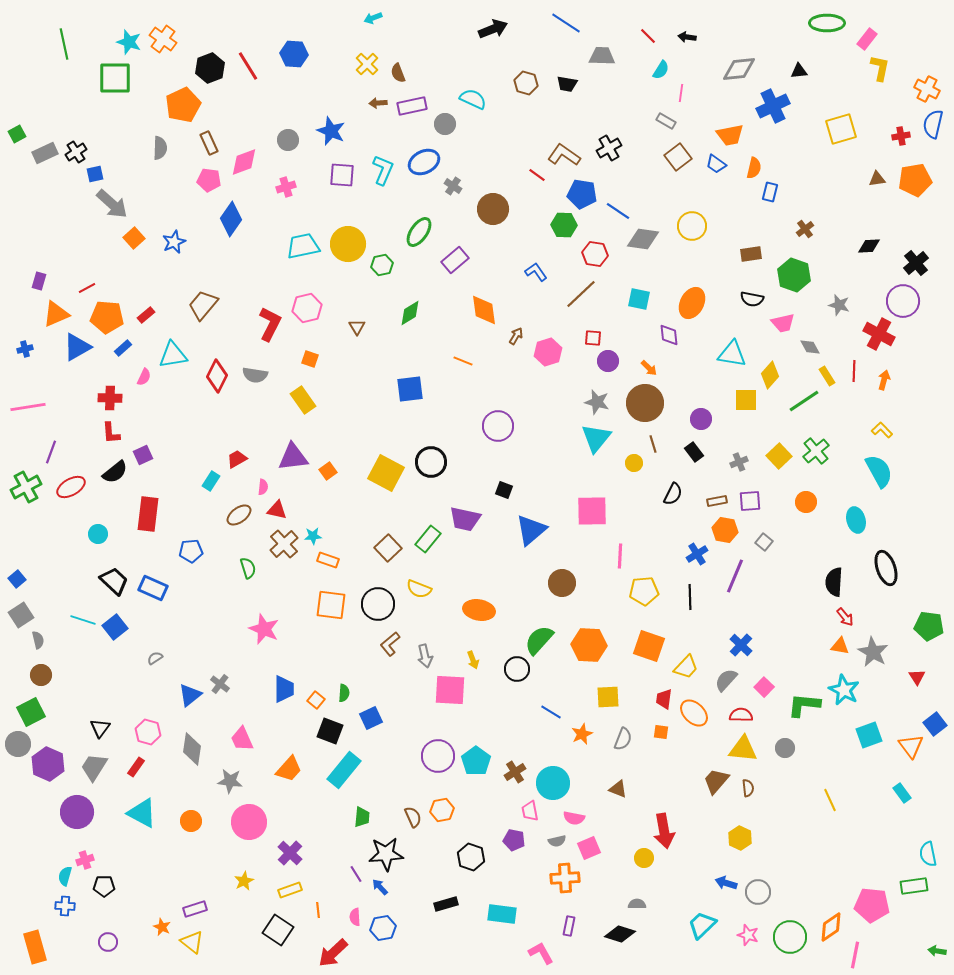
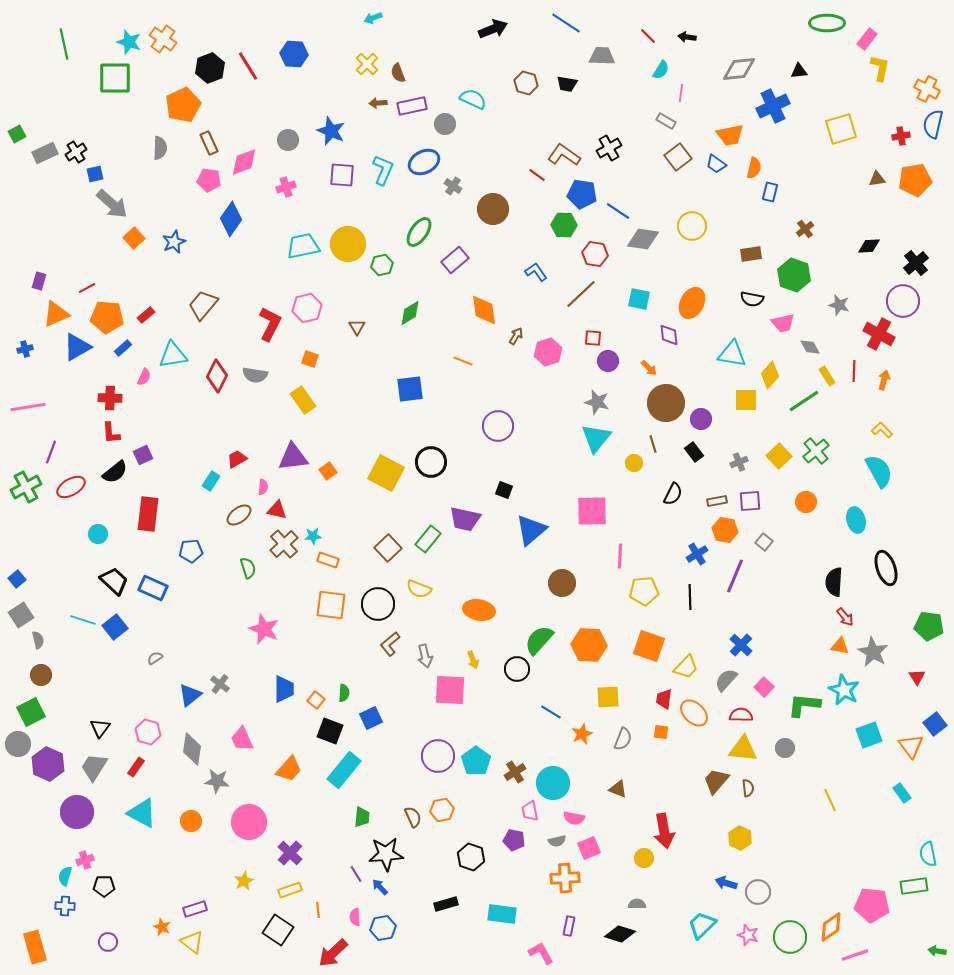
brown circle at (645, 403): moved 21 px right
gray star at (230, 781): moved 13 px left
pink line at (855, 955): rotated 60 degrees clockwise
